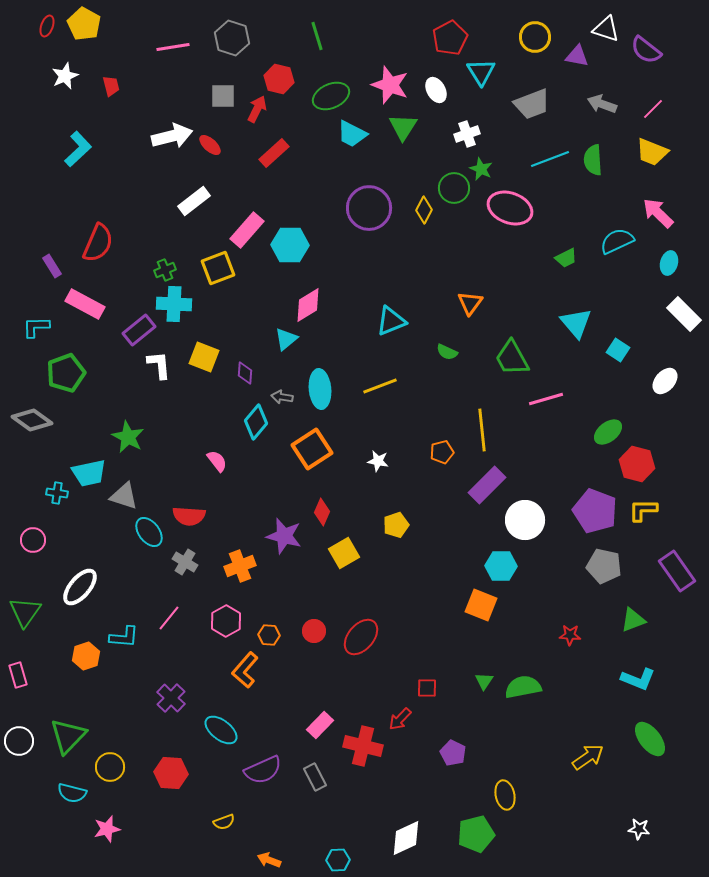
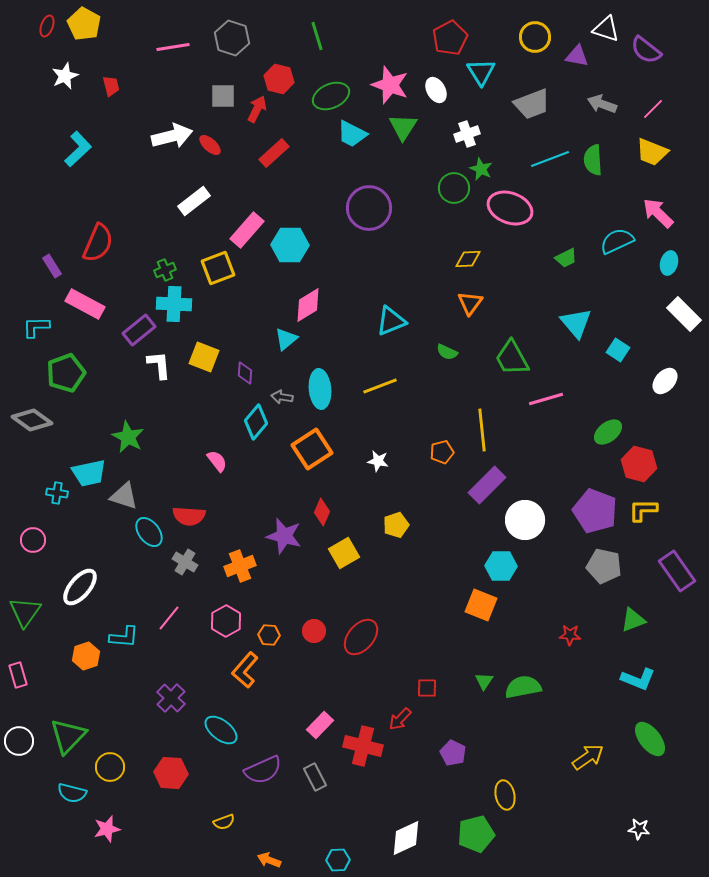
yellow diamond at (424, 210): moved 44 px right, 49 px down; rotated 60 degrees clockwise
red hexagon at (637, 464): moved 2 px right
